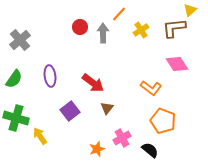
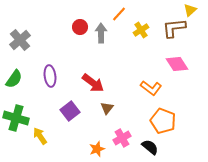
gray arrow: moved 2 px left
black semicircle: moved 3 px up
